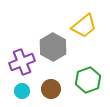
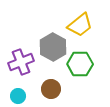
yellow trapezoid: moved 4 px left, 1 px up
purple cross: moved 1 px left
green hexagon: moved 8 px left, 16 px up; rotated 20 degrees clockwise
cyan circle: moved 4 px left, 5 px down
